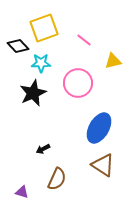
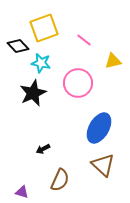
cyan star: rotated 12 degrees clockwise
brown triangle: rotated 10 degrees clockwise
brown semicircle: moved 3 px right, 1 px down
